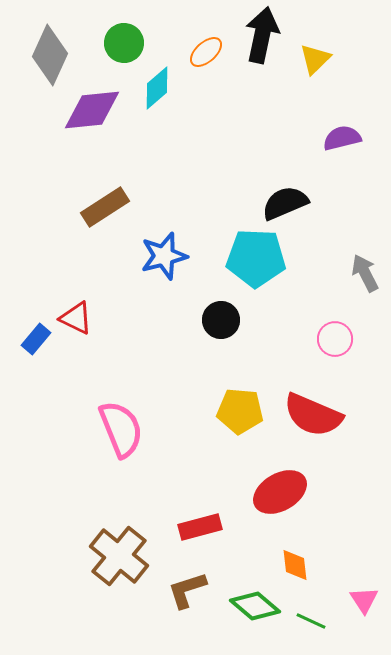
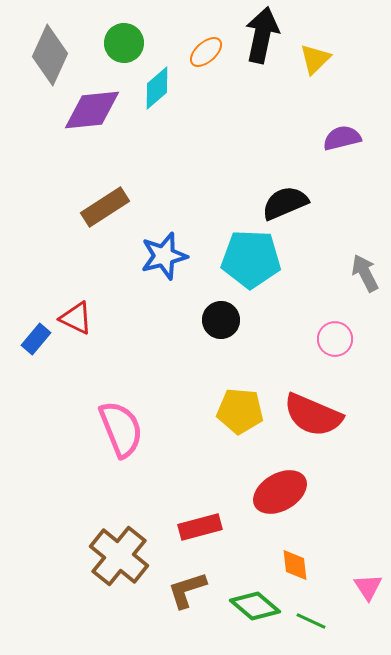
cyan pentagon: moved 5 px left, 1 px down
pink triangle: moved 4 px right, 13 px up
